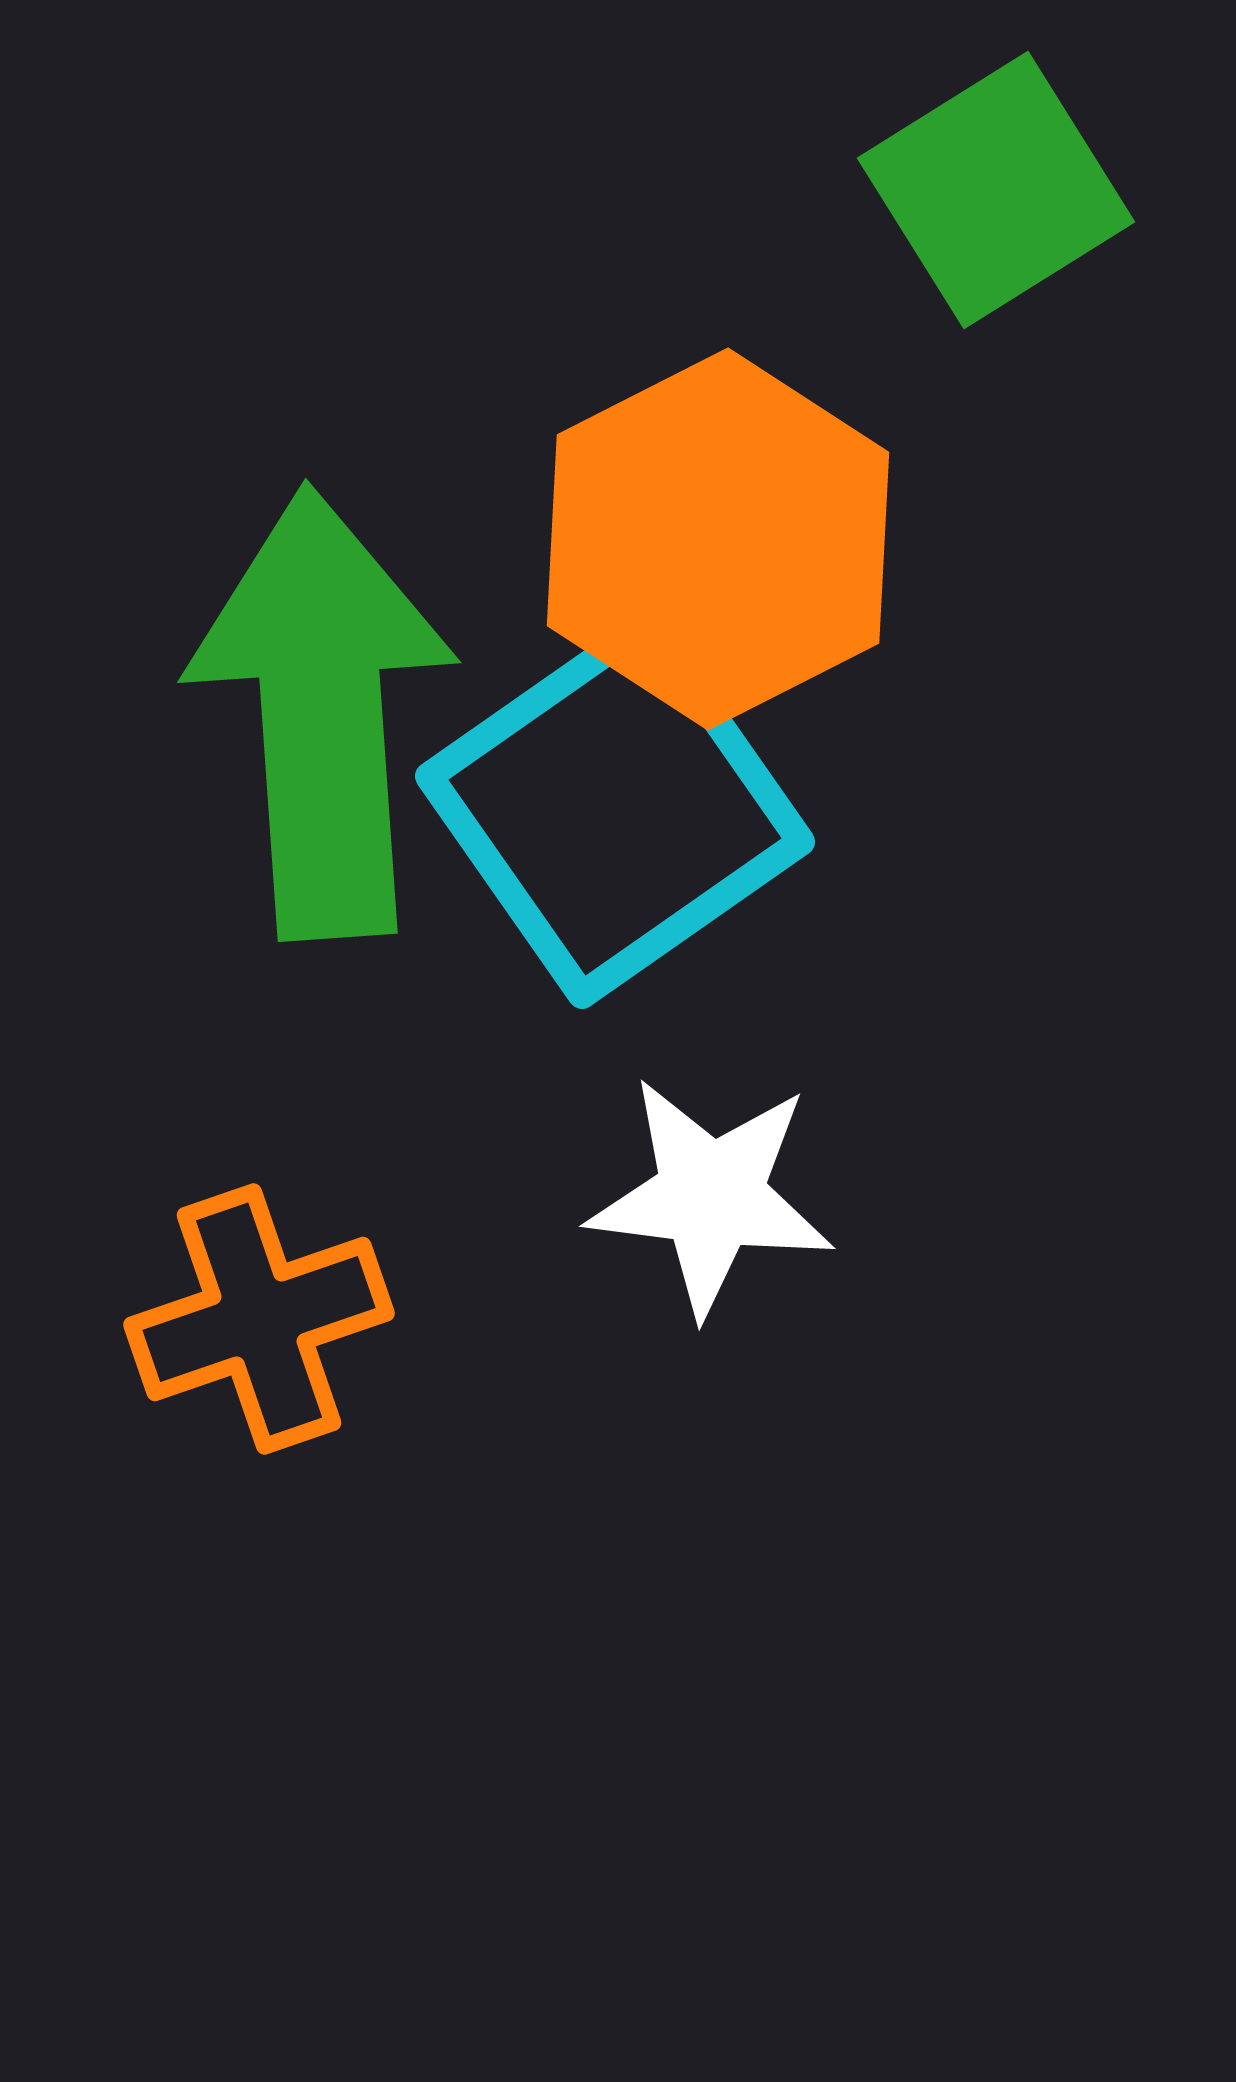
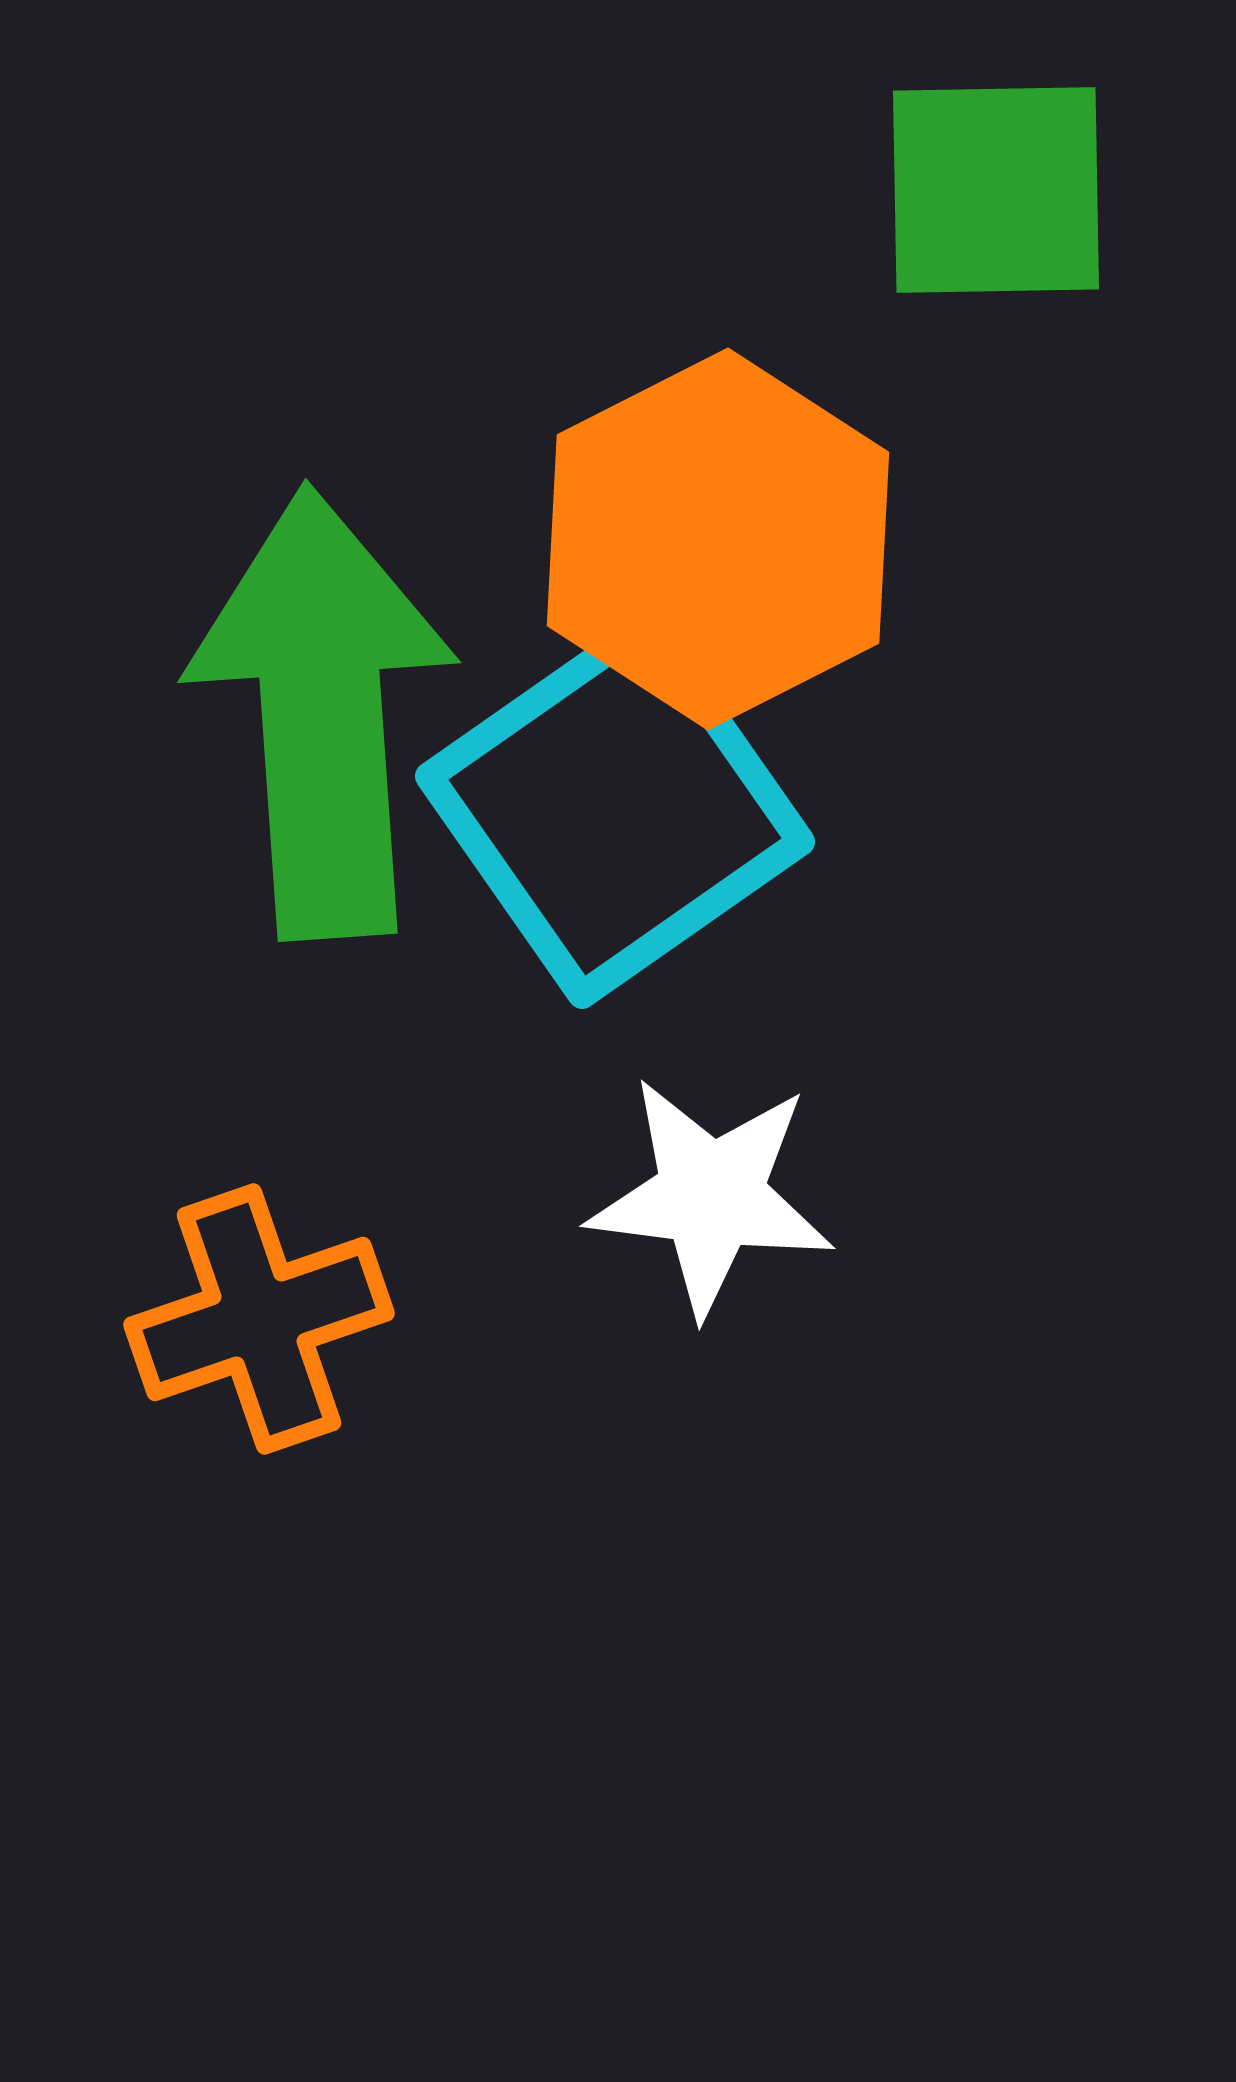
green square: rotated 31 degrees clockwise
